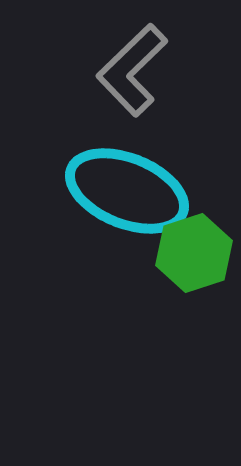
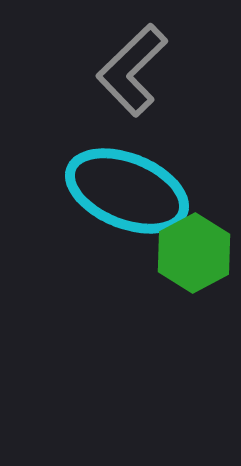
green hexagon: rotated 10 degrees counterclockwise
